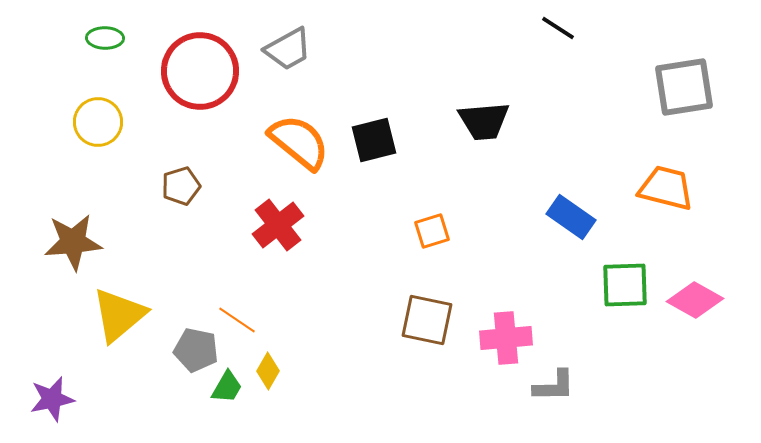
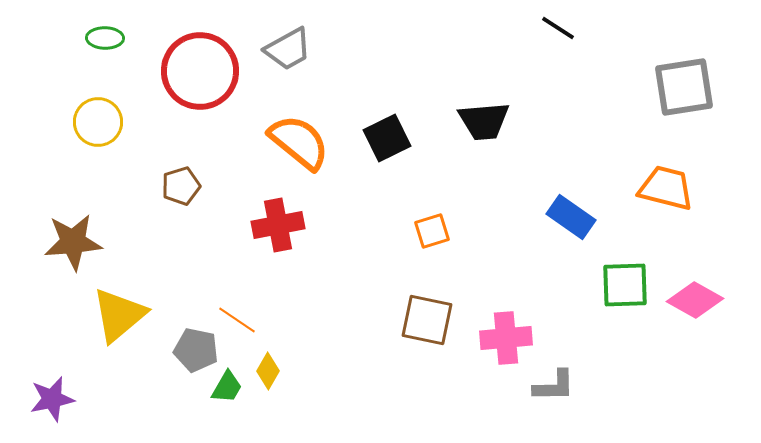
black square: moved 13 px right, 2 px up; rotated 12 degrees counterclockwise
red cross: rotated 27 degrees clockwise
